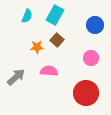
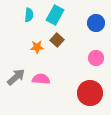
cyan semicircle: moved 2 px right, 1 px up; rotated 16 degrees counterclockwise
blue circle: moved 1 px right, 2 px up
pink circle: moved 5 px right
pink semicircle: moved 8 px left, 8 px down
red circle: moved 4 px right
